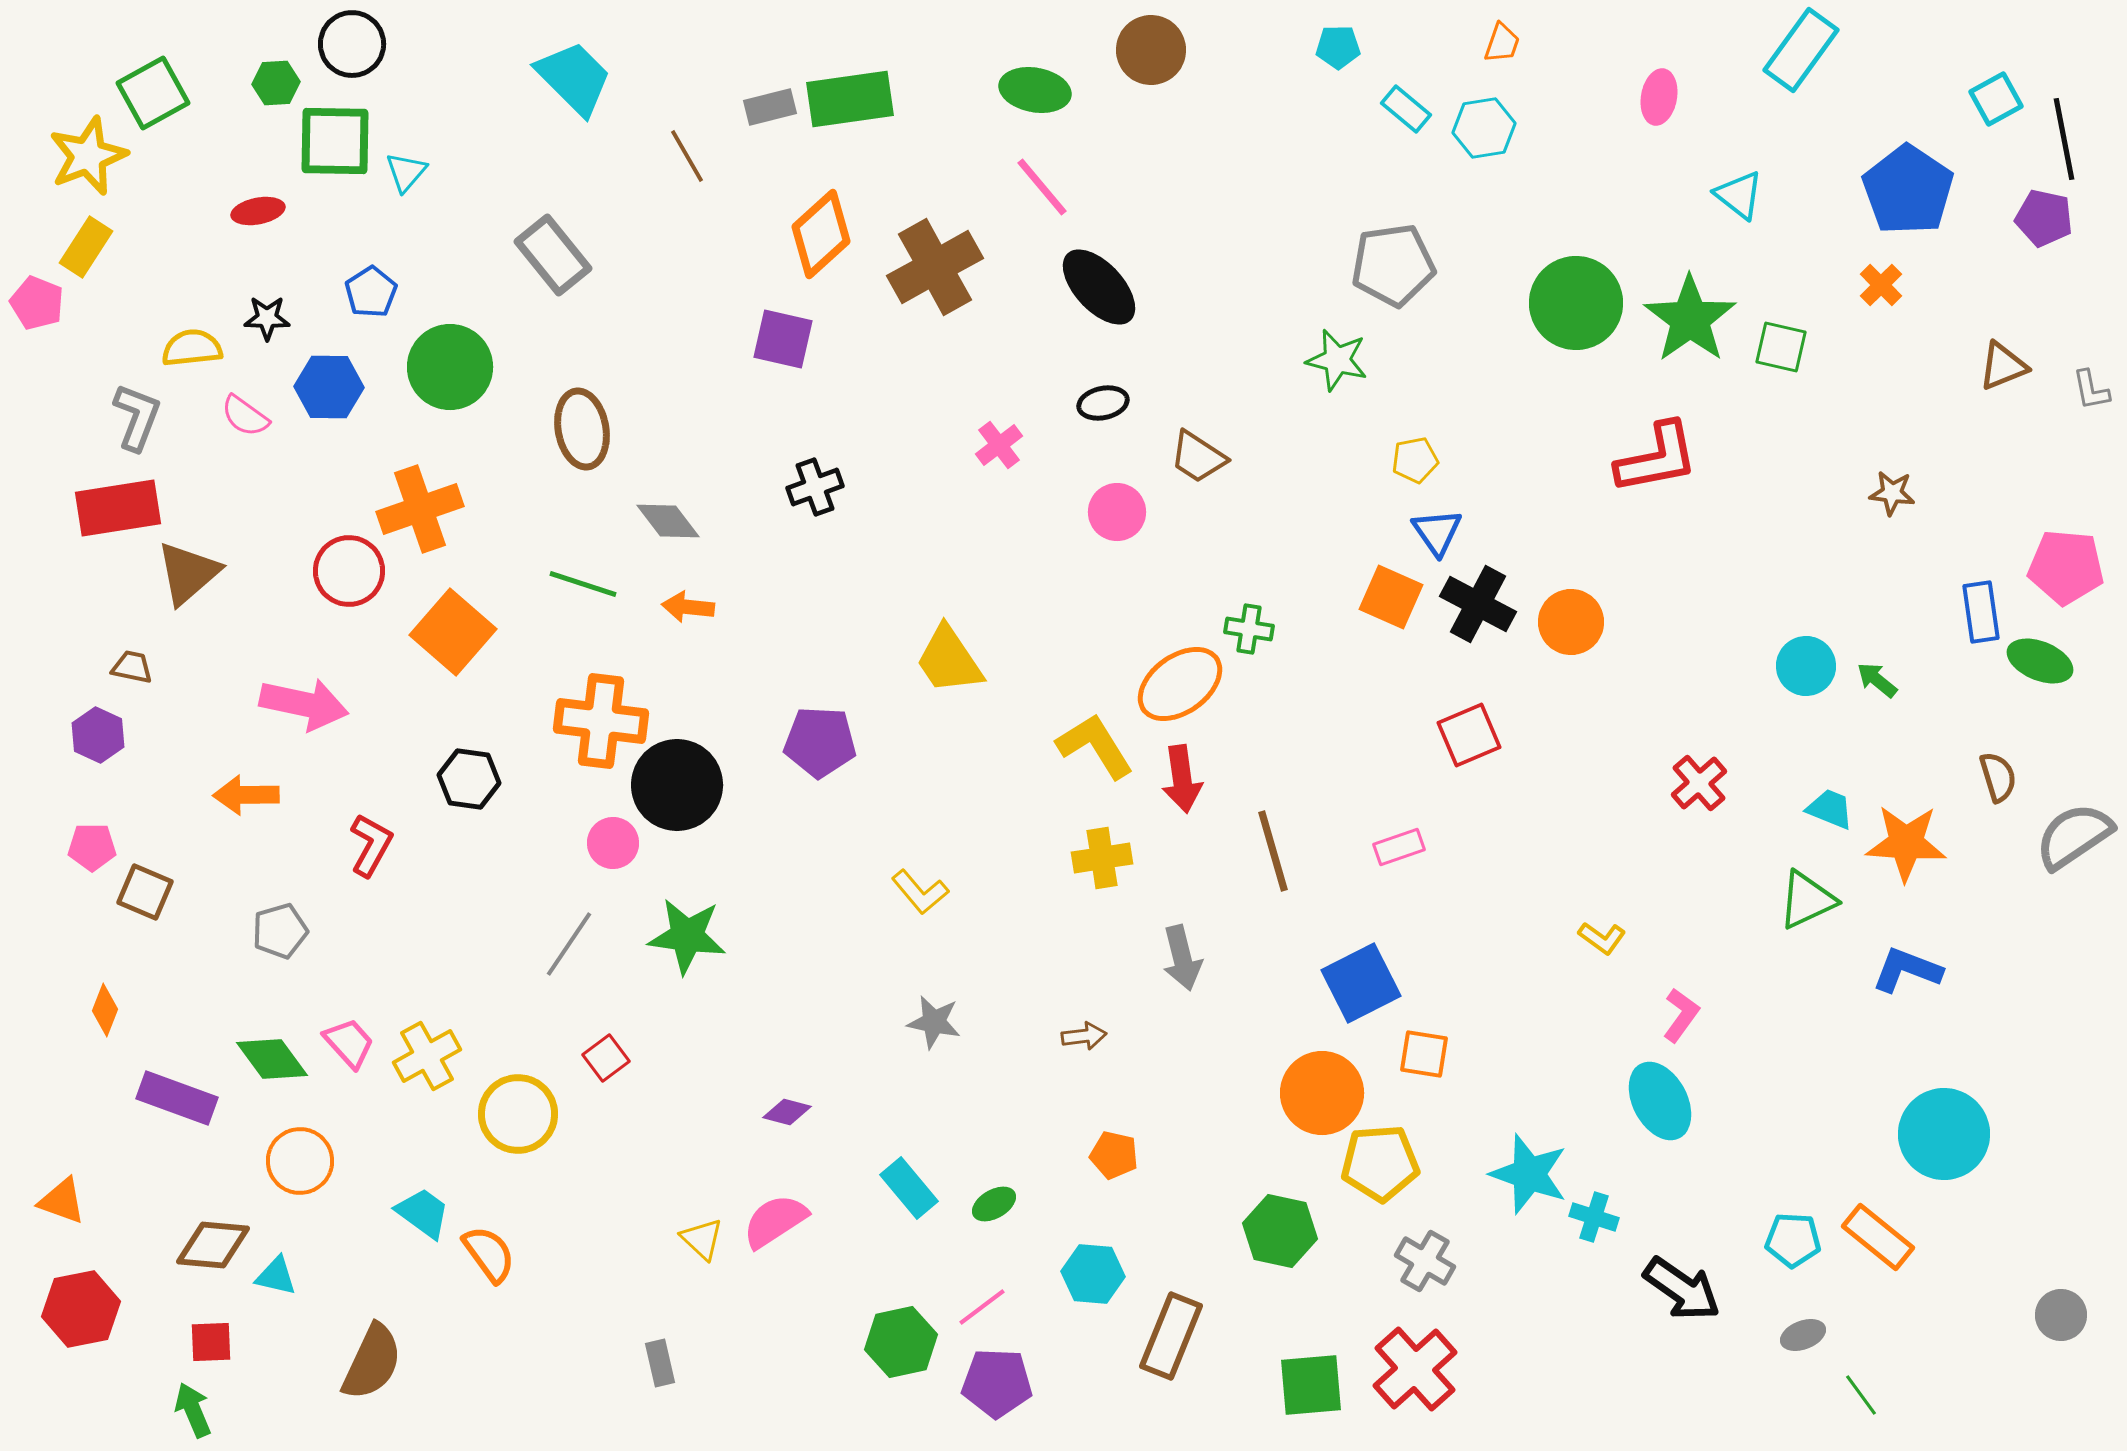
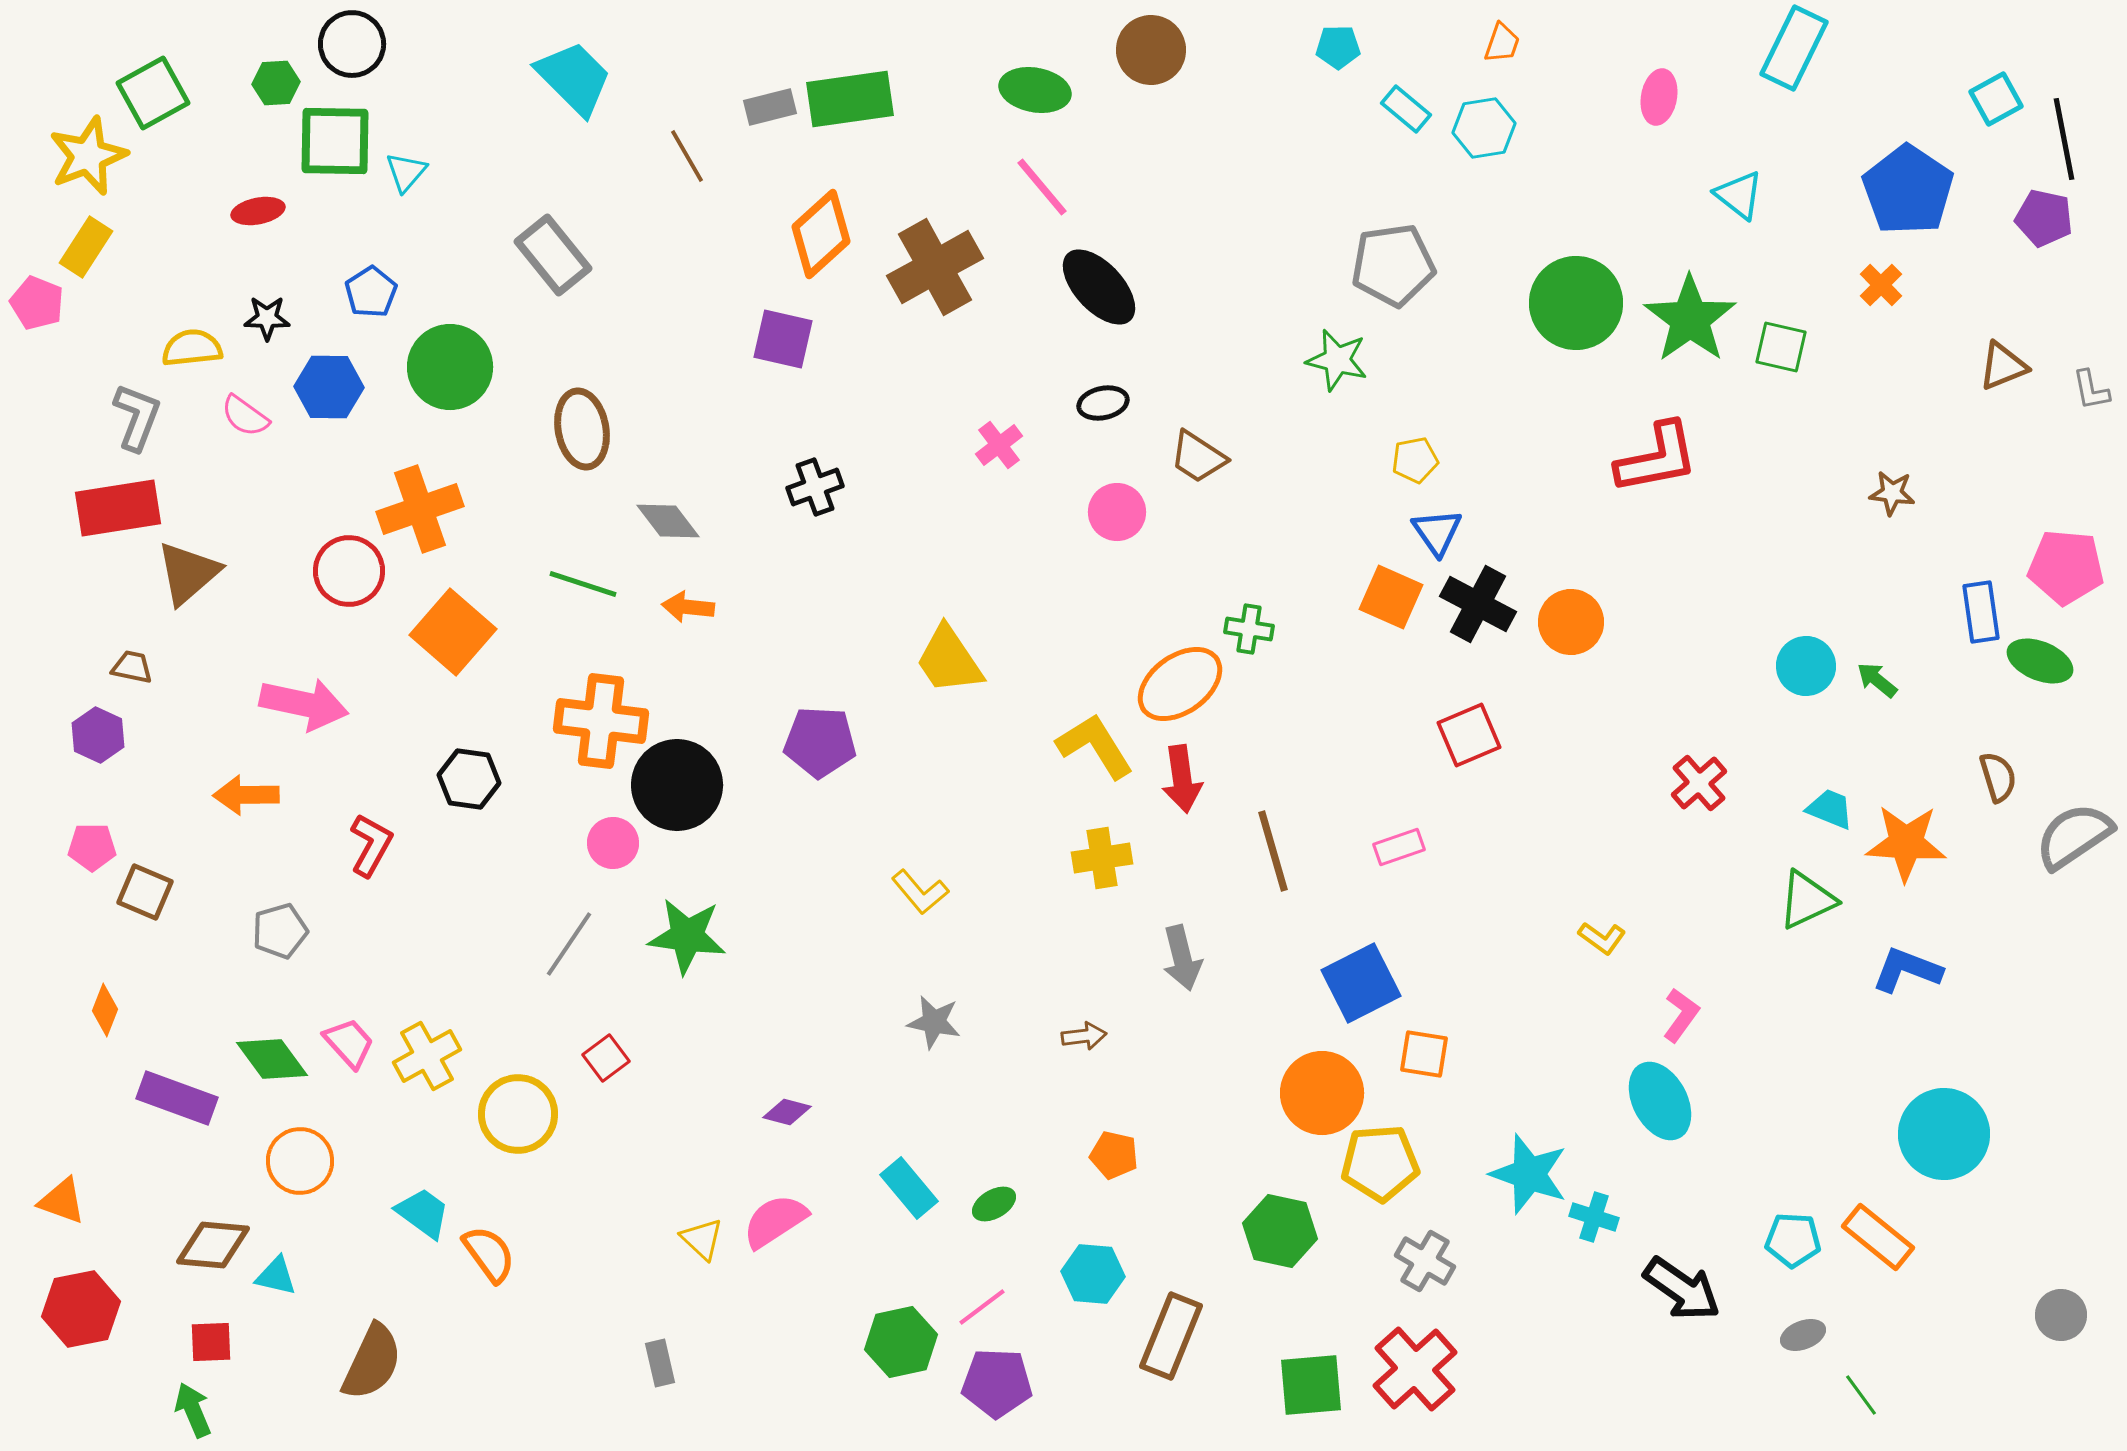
cyan rectangle at (1801, 50): moved 7 px left, 2 px up; rotated 10 degrees counterclockwise
